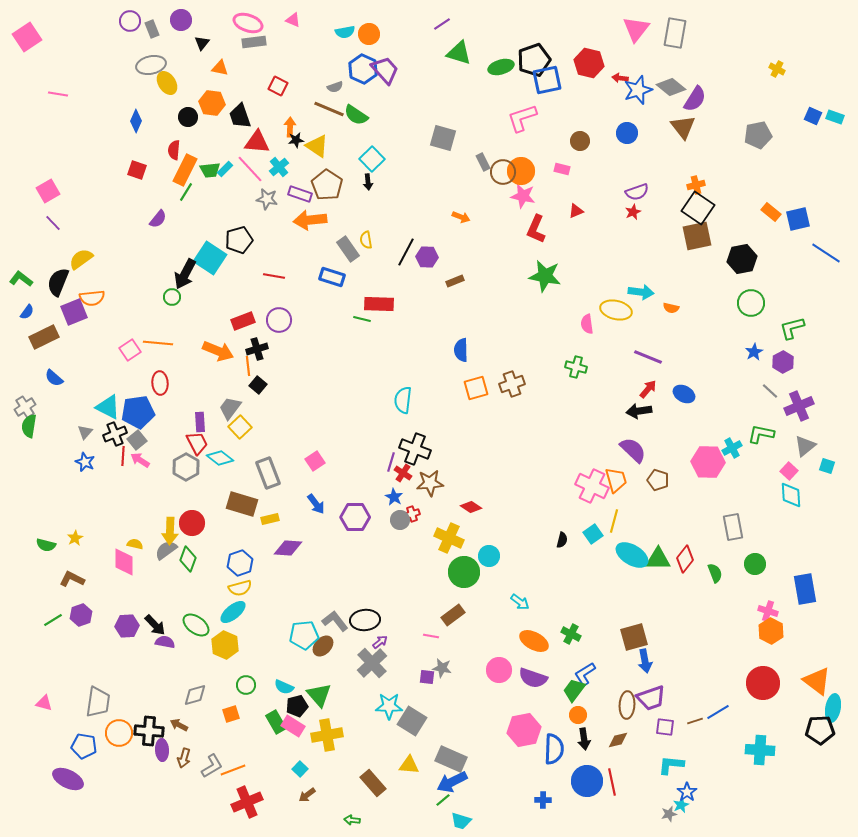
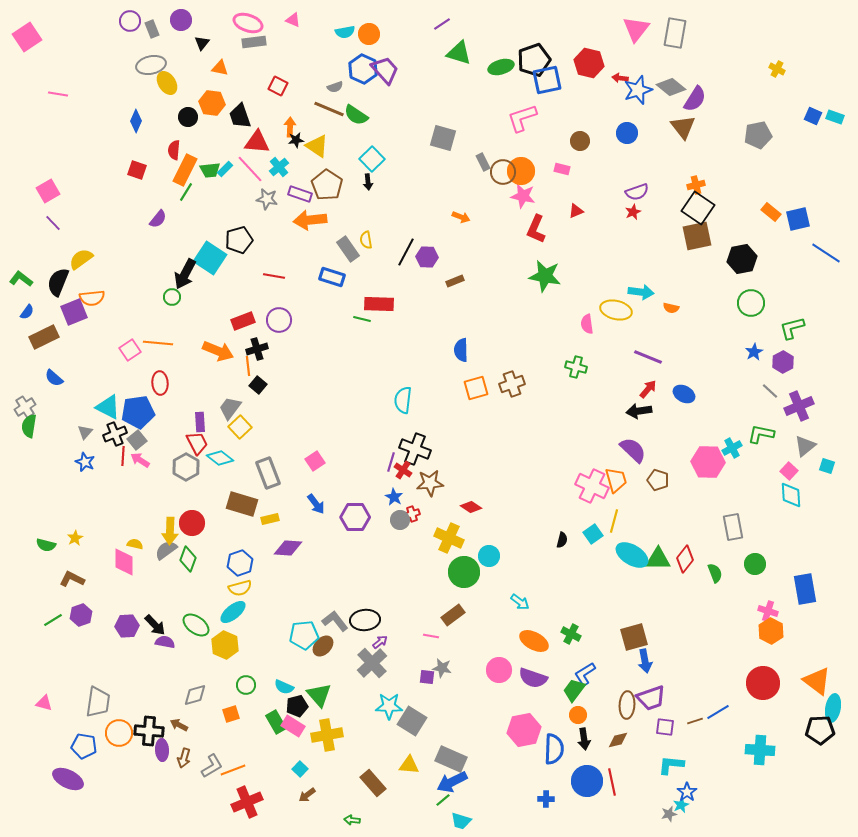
red cross at (403, 473): moved 3 px up
blue cross at (543, 800): moved 3 px right, 1 px up
